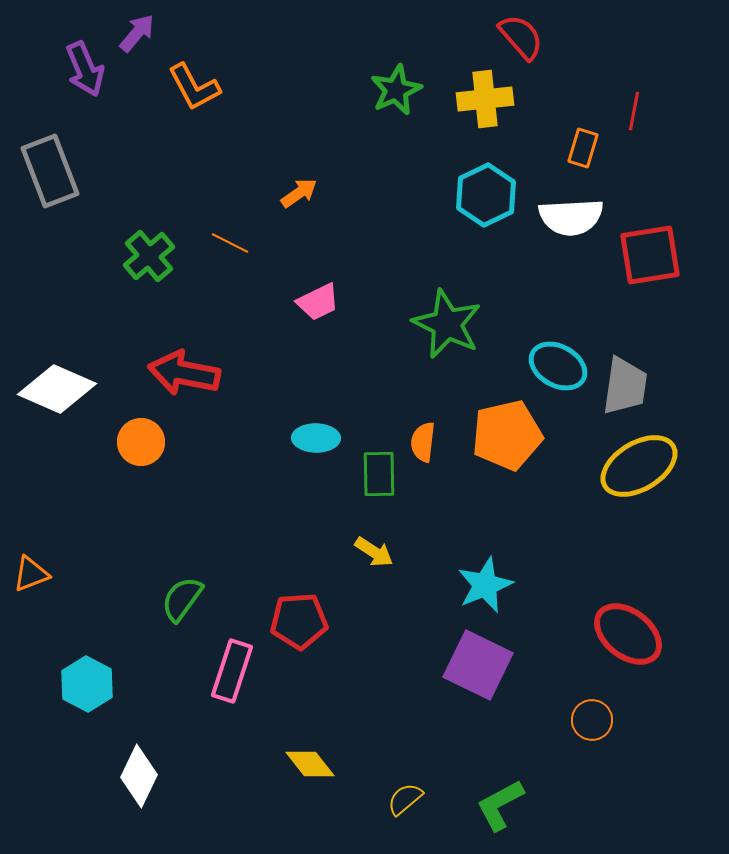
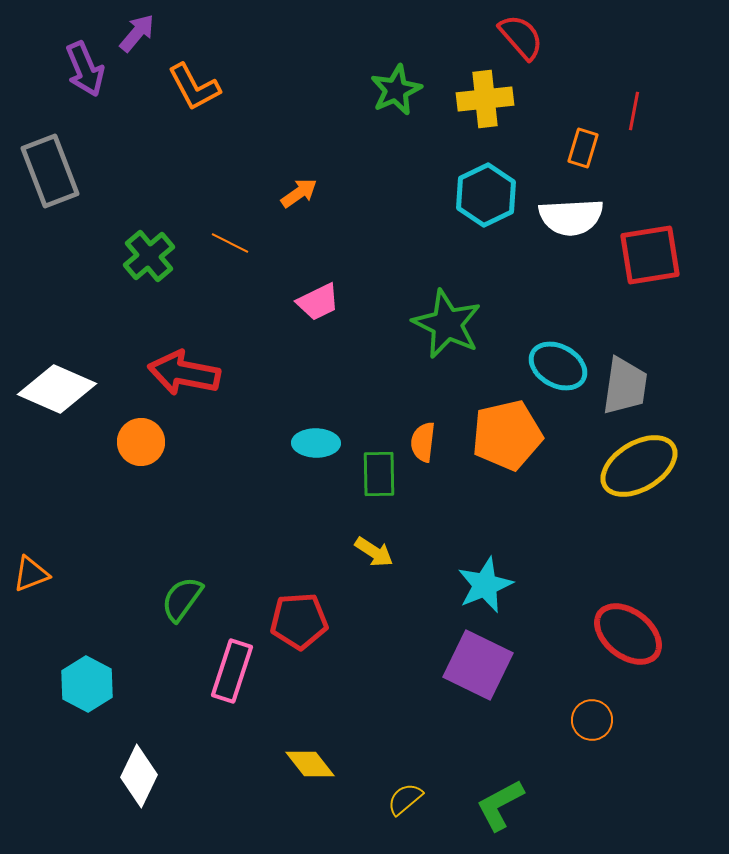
cyan ellipse at (316, 438): moved 5 px down
